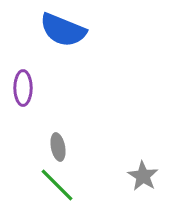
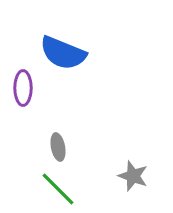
blue semicircle: moved 23 px down
gray star: moved 10 px left; rotated 12 degrees counterclockwise
green line: moved 1 px right, 4 px down
